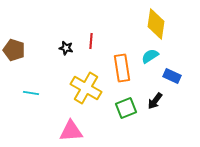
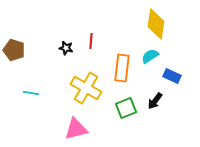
orange rectangle: rotated 16 degrees clockwise
pink triangle: moved 5 px right, 2 px up; rotated 10 degrees counterclockwise
